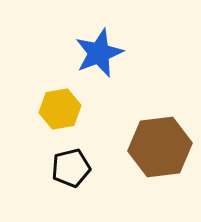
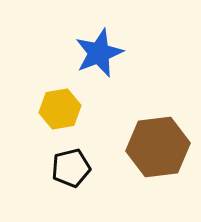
brown hexagon: moved 2 px left
